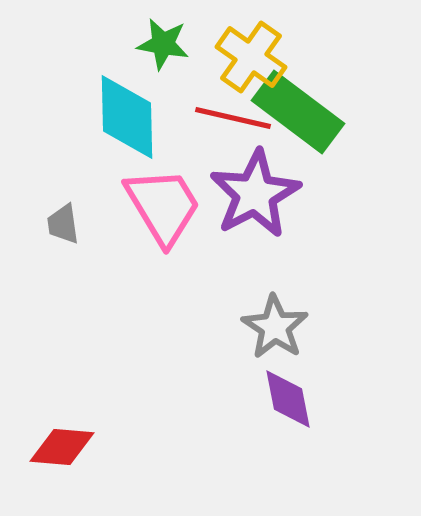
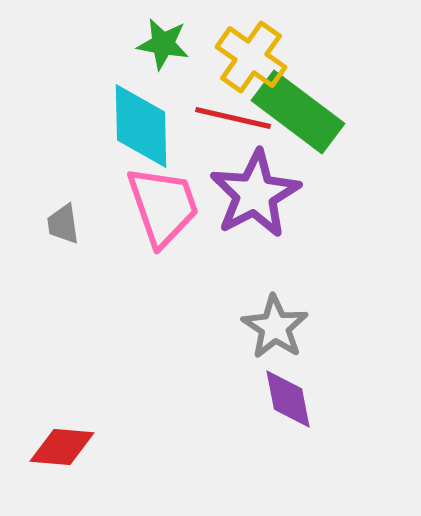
cyan diamond: moved 14 px right, 9 px down
pink trapezoid: rotated 12 degrees clockwise
